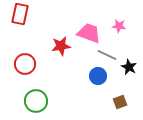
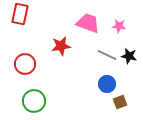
pink trapezoid: moved 1 px left, 10 px up
black star: moved 11 px up; rotated 14 degrees counterclockwise
blue circle: moved 9 px right, 8 px down
green circle: moved 2 px left
